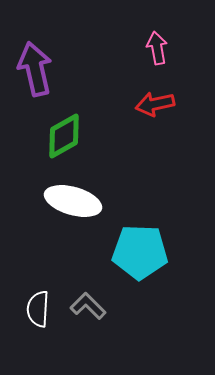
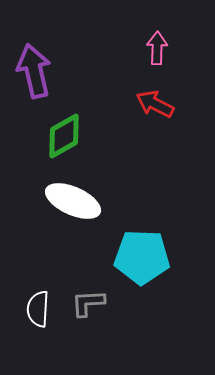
pink arrow: rotated 12 degrees clockwise
purple arrow: moved 1 px left, 2 px down
red arrow: rotated 39 degrees clockwise
white ellipse: rotated 8 degrees clockwise
cyan pentagon: moved 2 px right, 5 px down
gray L-shape: moved 3 px up; rotated 48 degrees counterclockwise
